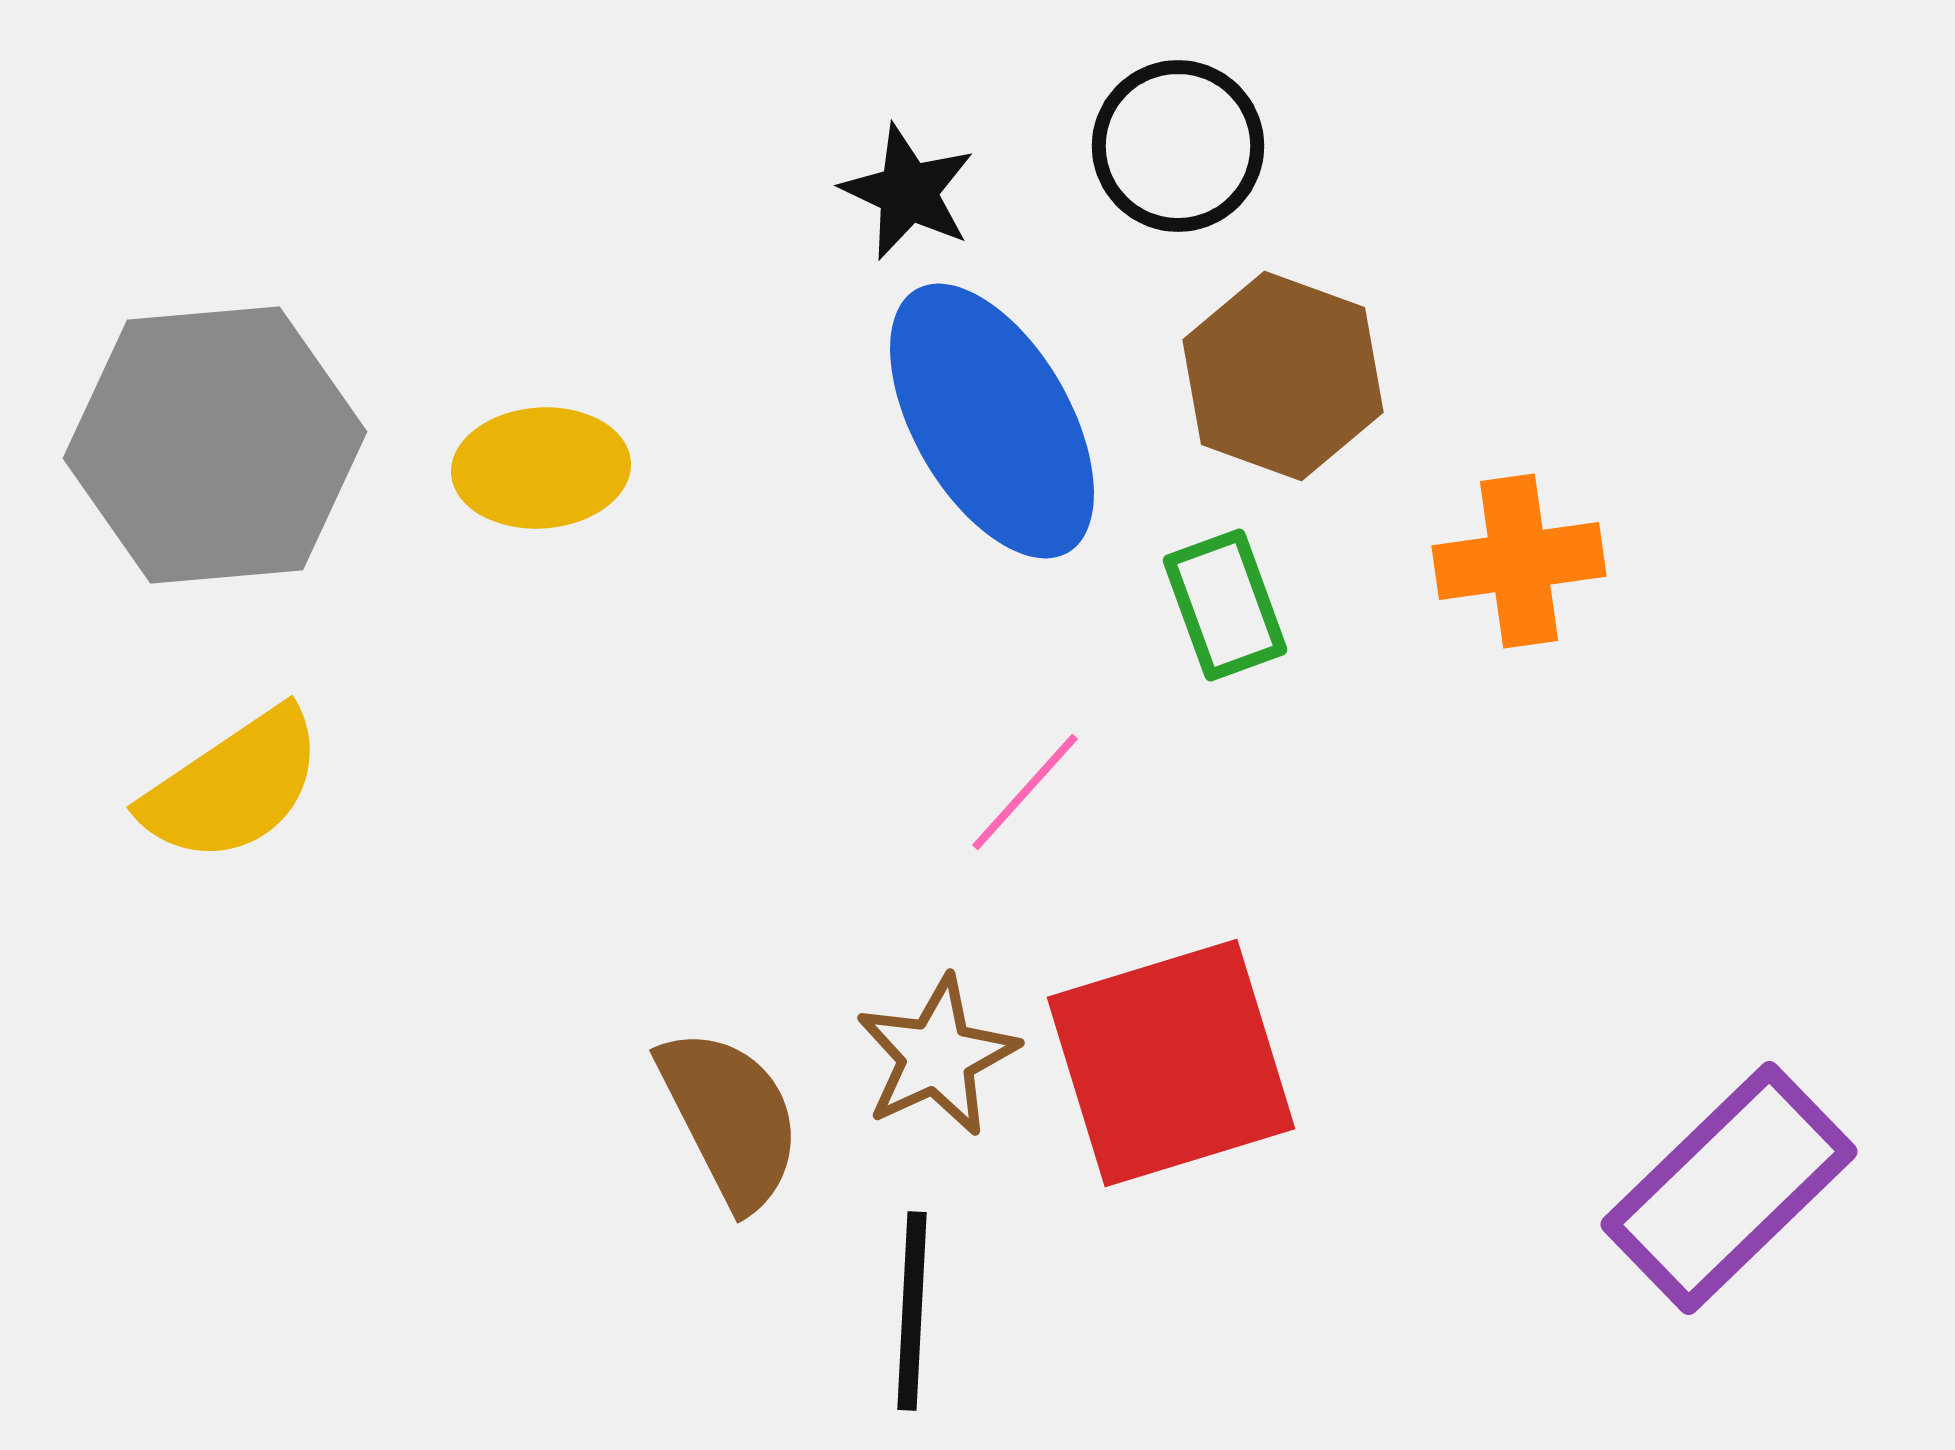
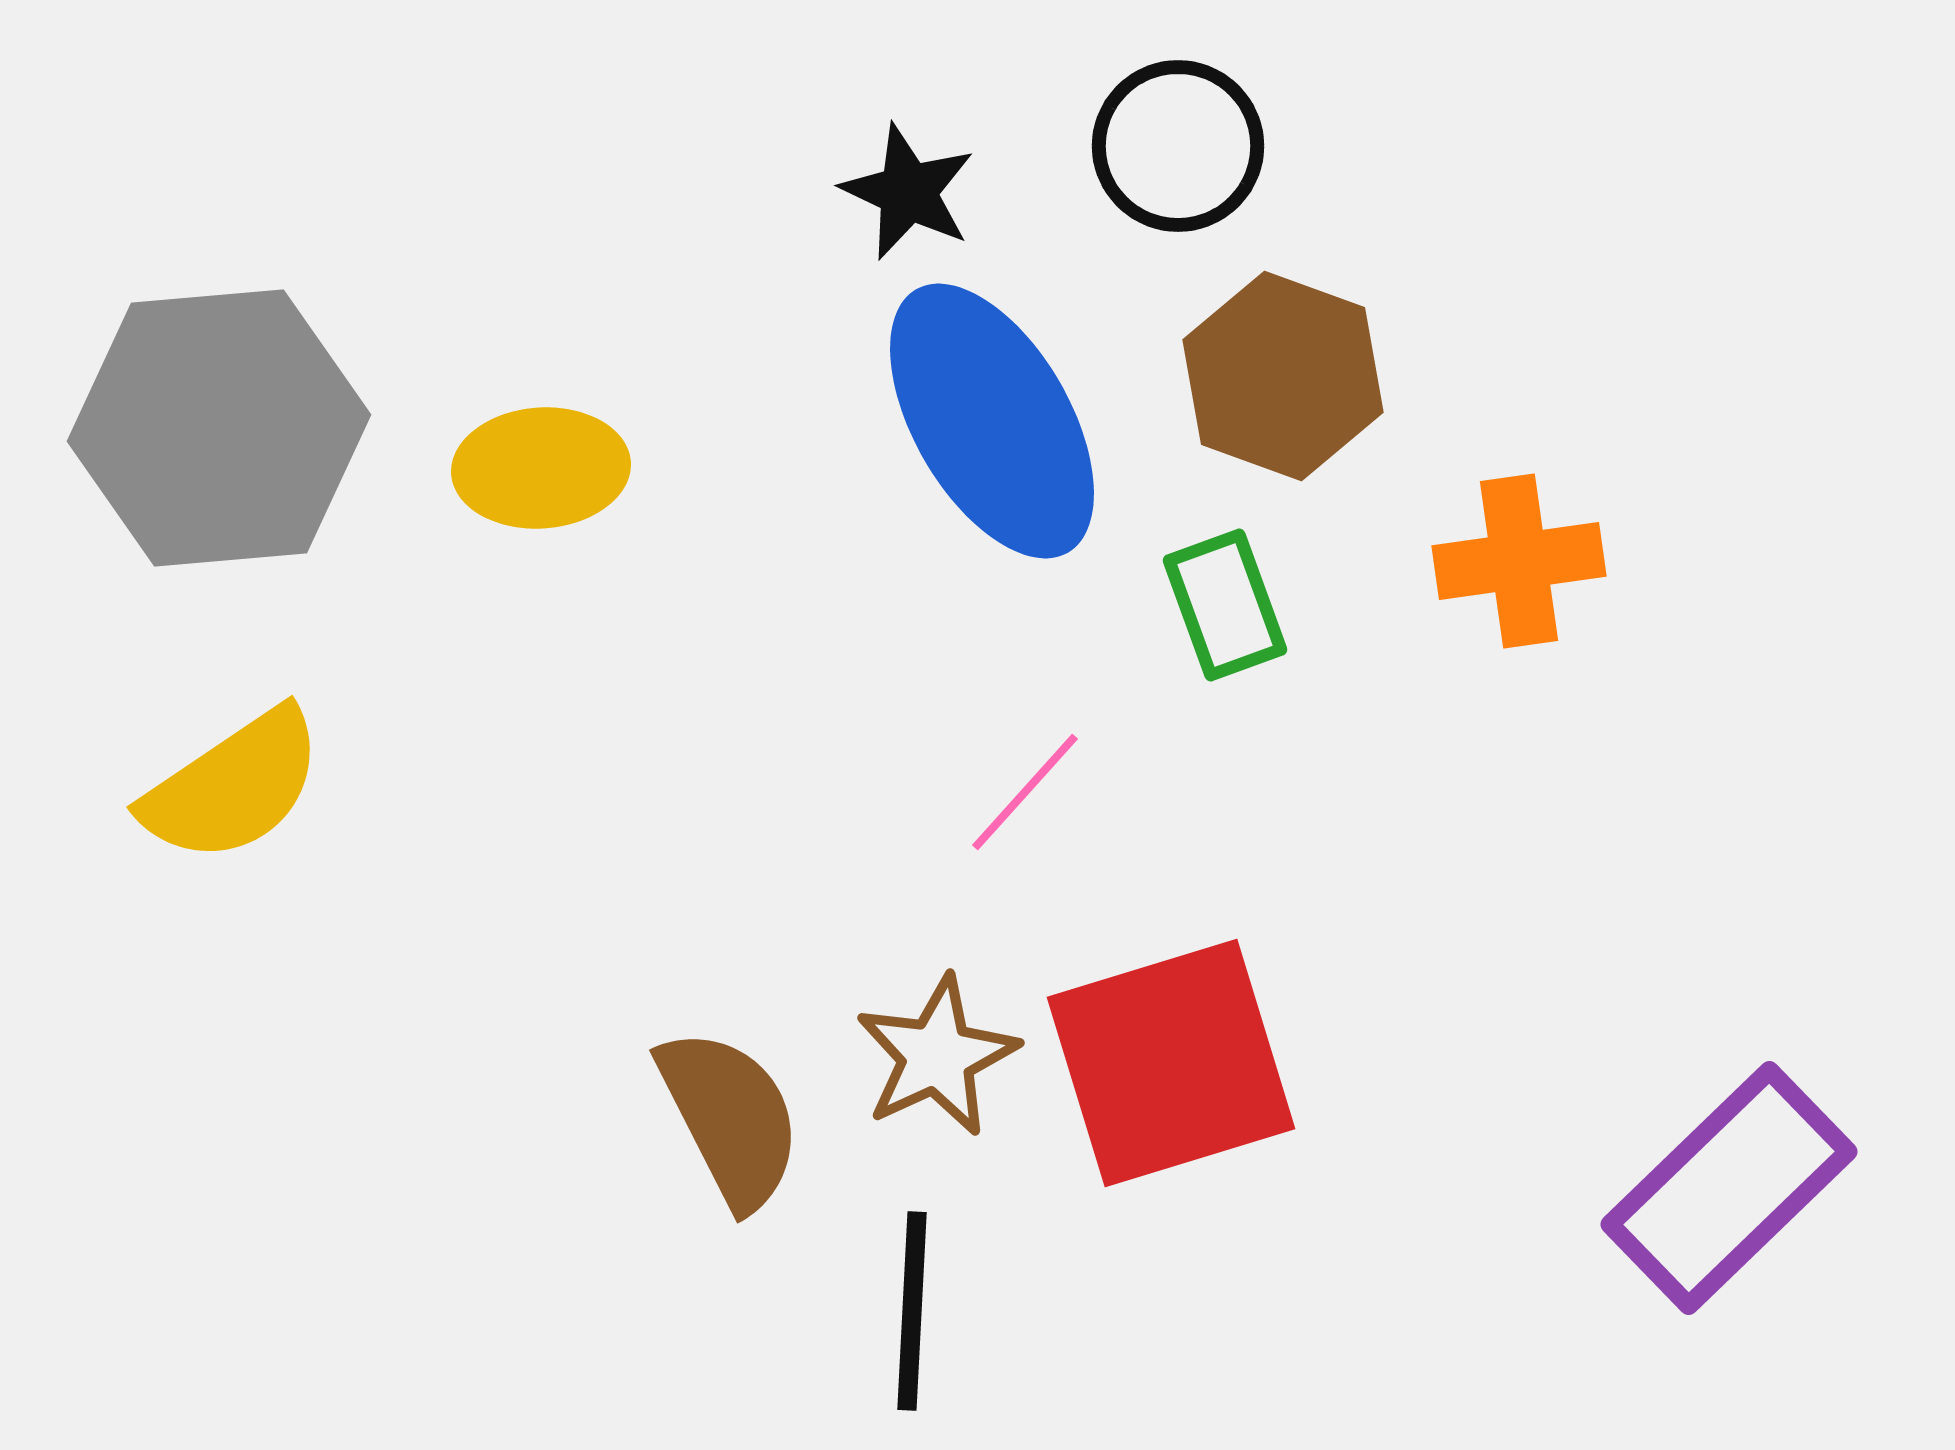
gray hexagon: moved 4 px right, 17 px up
